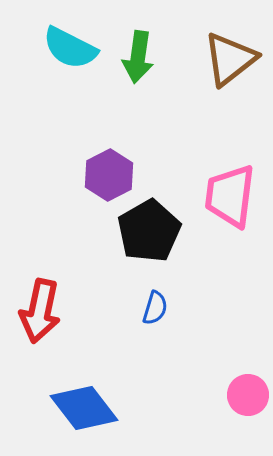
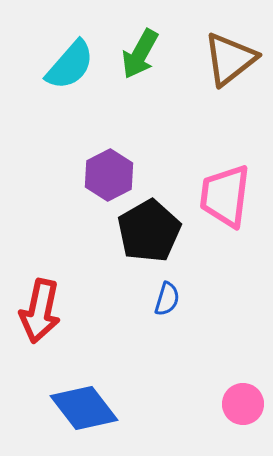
cyan semicircle: moved 17 px down; rotated 76 degrees counterclockwise
green arrow: moved 2 px right, 3 px up; rotated 21 degrees clockwise
pink trapezoid: moved 5 px left
blue semicircle: moved 12 px right, 9 px up
pink circle: moved 5 px left, 9 px down
